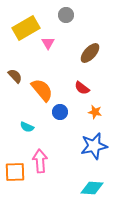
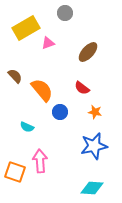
gray circle: moved 1 px left, 2 px up
pink triangle: rotated 40 degrees clockwise
brown ellipse: moved 2 px left, 1 px up
orange square: rotated 20 degrees clockwise
